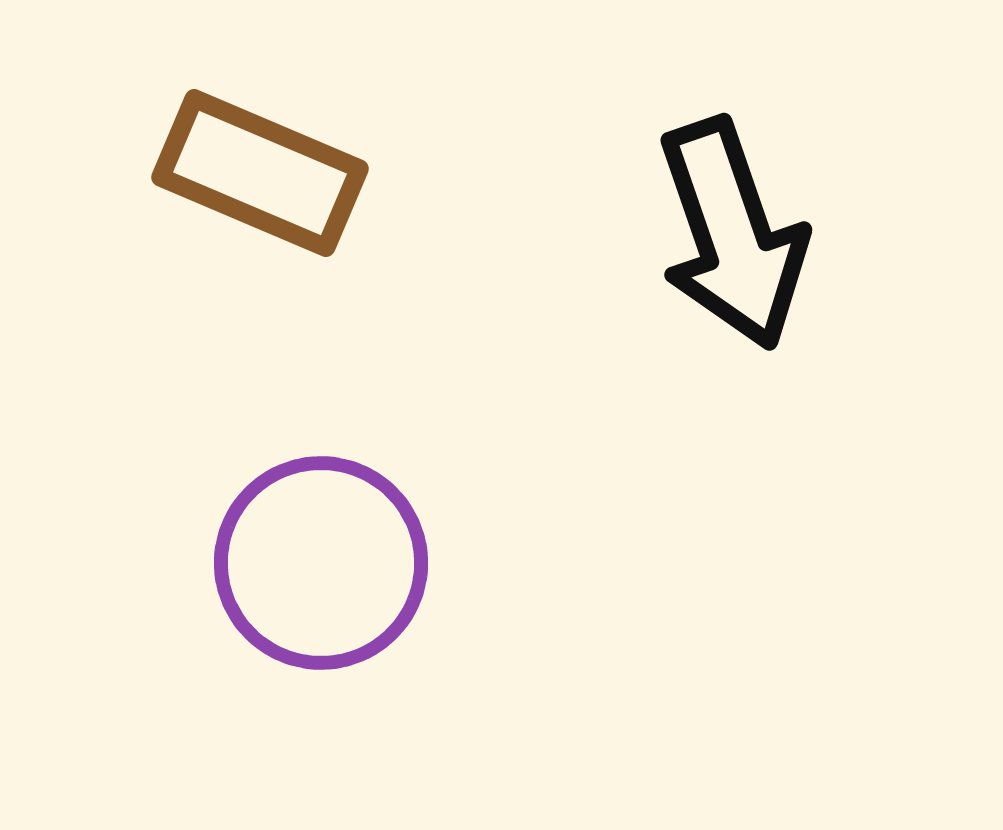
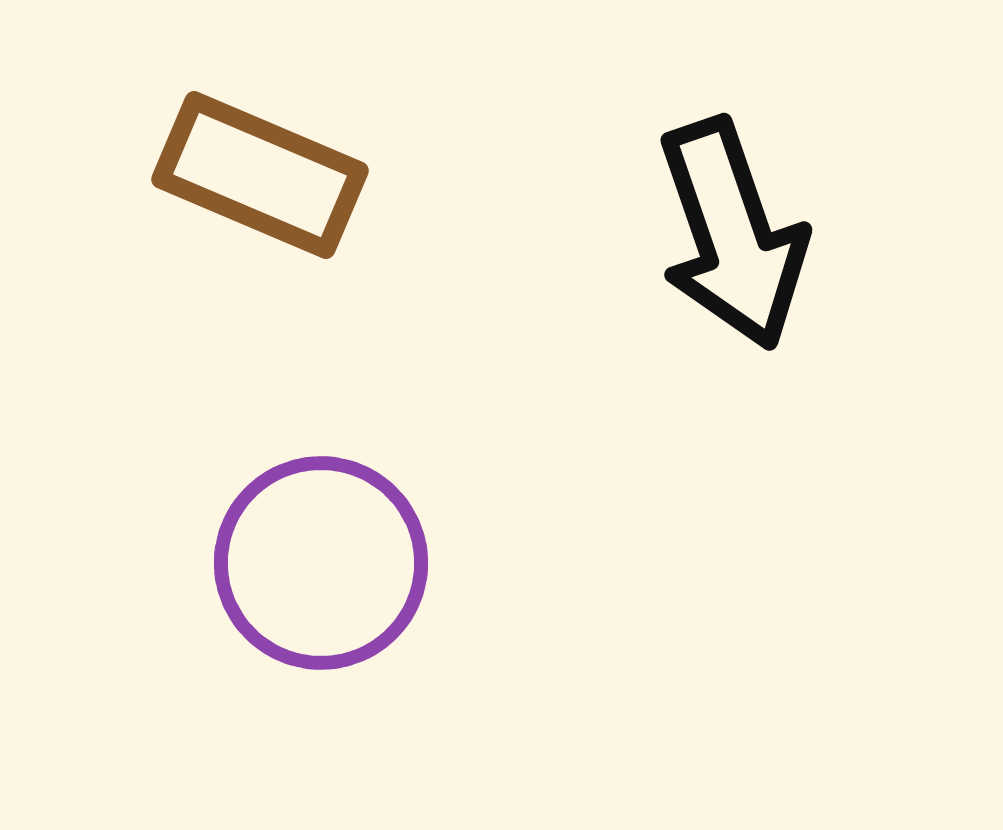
brown rectangle: moved 2 px down
